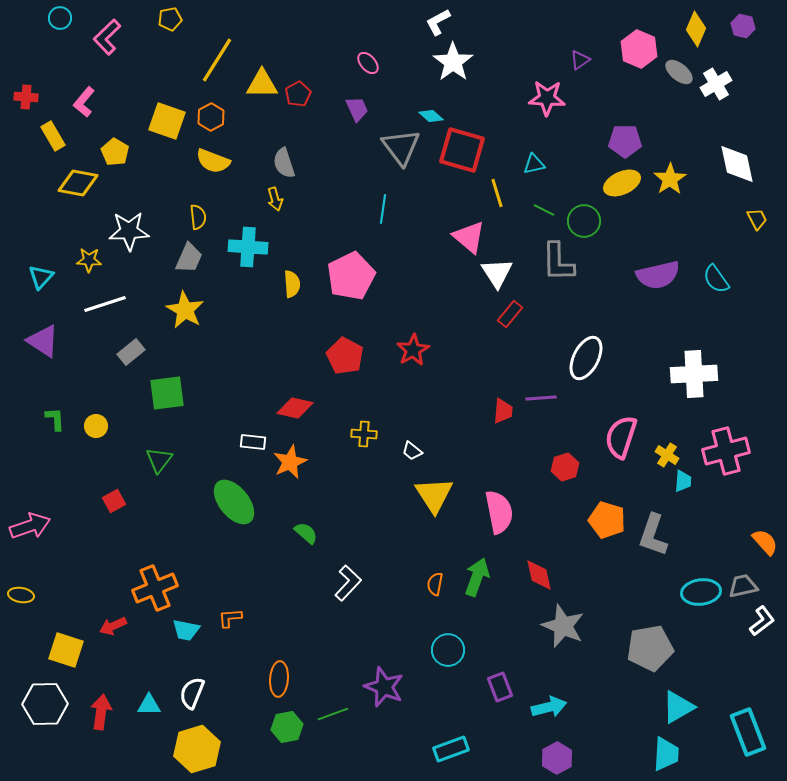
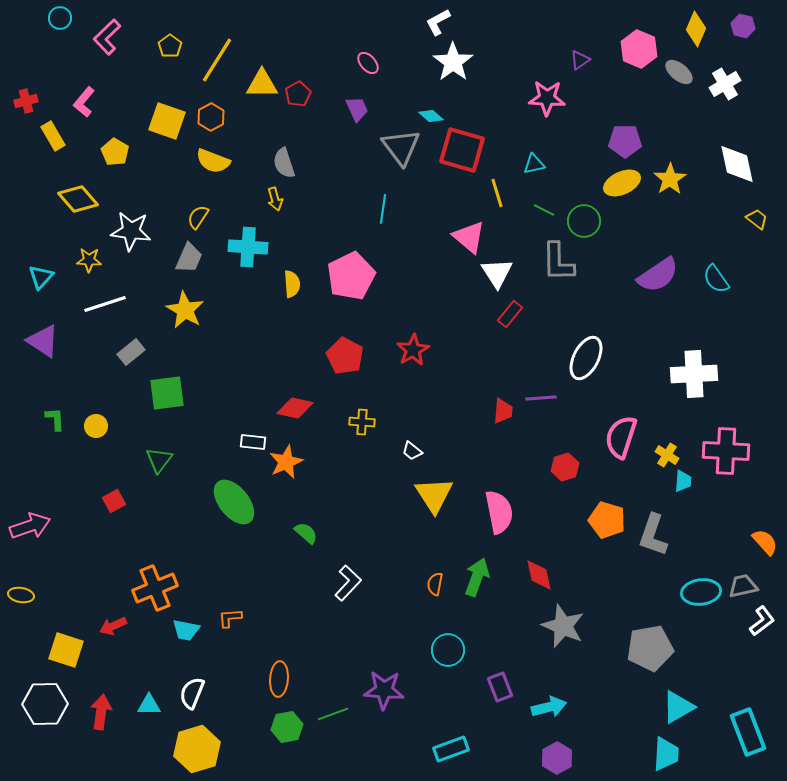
yellow pentagon at (170, 19): moved 27 px down; rotated 25 degrees counterclockwise
white cross at (716, 84): moved 9 px right
red cross at (26, 97): moved 4 px down; rotated 20 degrees counterclockwise
yellow diamond at (78, 183): moved 16 px down; rotated 39 degrees clockwise
yellow semicircle at (198, 217): rotated 140 degrees counterclockwise
yellow trapezoid at (757, 219): rotated 25 degrees counterclockwise
white star at (129, 231): moved 2 px right; rotated 9 degrees clockwise
purple semicircle at (658, 275): rotated 21 degrees counterclockwise
yellow cross at (364, 434): moved 2 px left, 12 px up
pink cross at (726, 451): rotated 18 degrees clockwise
orange star at (290, 462): moved 4 px left
purple star at (384, 687): moved 3 px down; rotated 18 degrees counterclockwise
